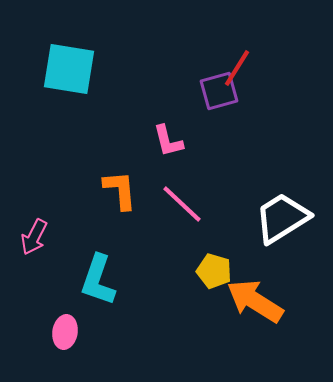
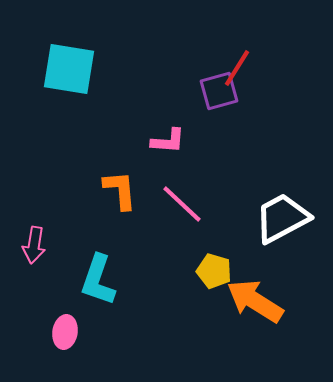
pink L-shape: rotated 72 degrees counterclockwise
white trapezoid: rotated 4 degrees clockwise
pink arrow: moved 8 px down; rotated 18 degrees counterclockwise
